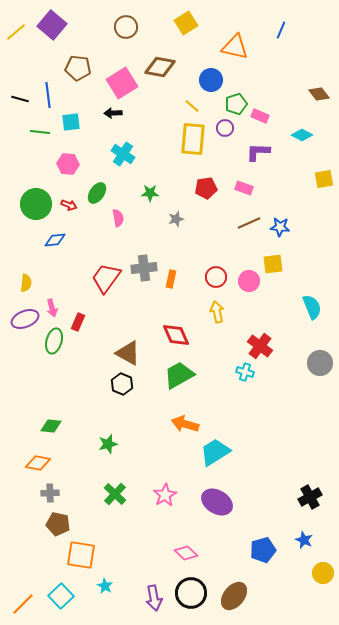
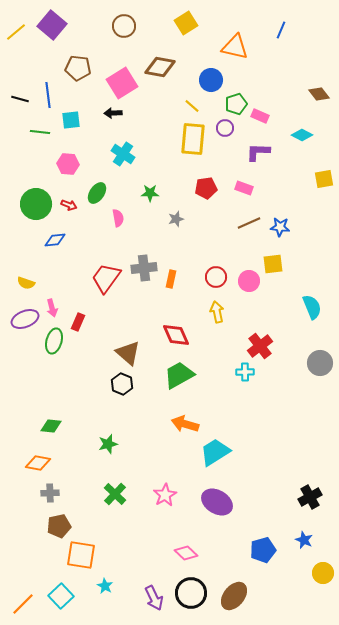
brown circle at (126, 27): moved 2 px left, 1 px up
cyan square at (71, 122): moved 2 px up
yellow semicircle at (26, 283): rotated 102 degrees clockwise
red cross at (260, 346): rotated 15 degrees clockwise
brown triangle at (128, 353): rotated 12 degrees clockwise
cyan cross at (245, 372): rotated 18 degrees counterclockwise
brown pentagon at (58, 524): moved 1 px right, 2 px down; rotated 25 degrees counterclockwise
purple arrow at (154, 598): rotated 15 degrees counterclockwise
